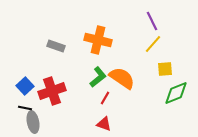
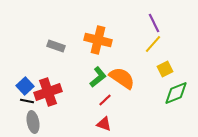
purple line: moved 2 px right, 2 px down
yellow square: rotated 21 degrees counterclockwise
red cross: moved 4 px left, 1 px down
red line: moved 2 px down; rotated 16 degrees clockwise
black line: moved 2 px right, 7 px up
